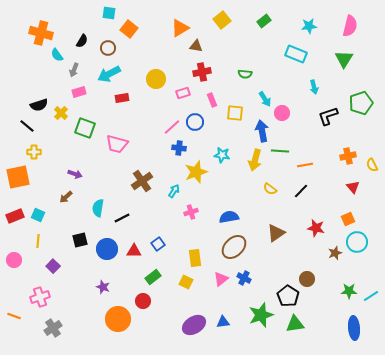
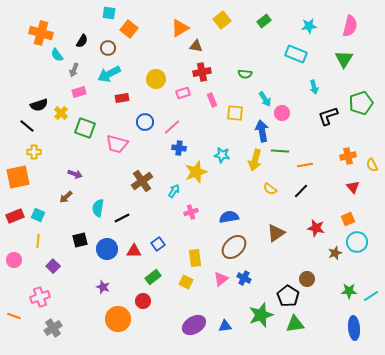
blue circle at (195, 122): moved 50 px left
blue triangle at (223, 322): moved 2 px right, 4 px down
